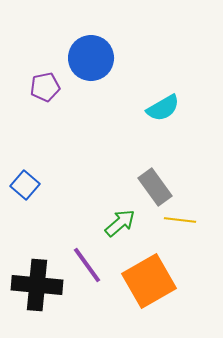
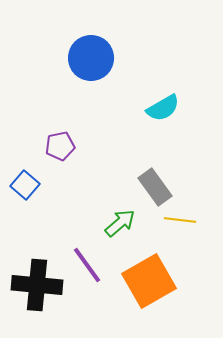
purple pentagon: moved 15 px right, 59 px down
